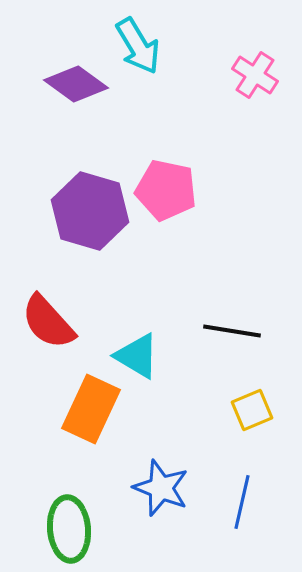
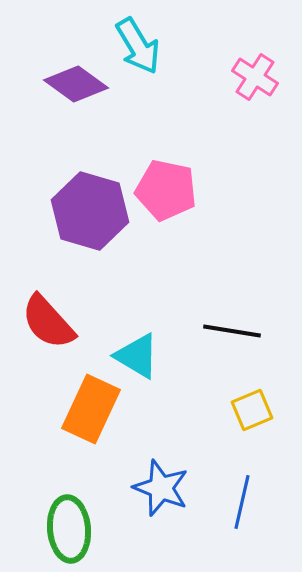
pink cross: moved 2 px down
